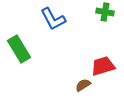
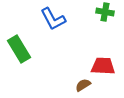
red trapezoid: rotated 20 degrees clockwise
